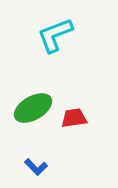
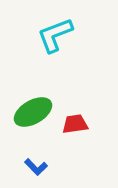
green ellipse: moved 4 px down
red trapezoid: moved 1 px right, 6 px down
